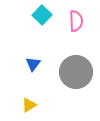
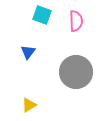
cyan square: rotated 24 degrees counterclockwise
blue triangle: moved 5 px left, 12 px up
